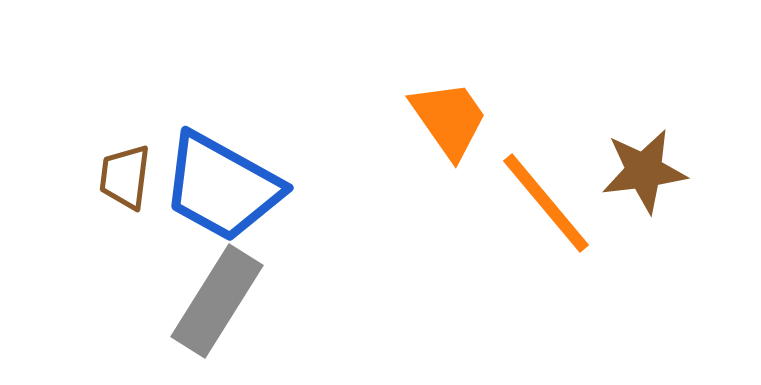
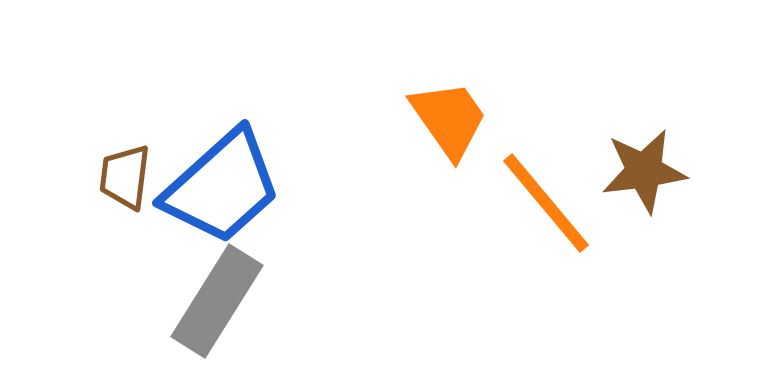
blue trapezoid: rotated 71 degrees counterclockwise
